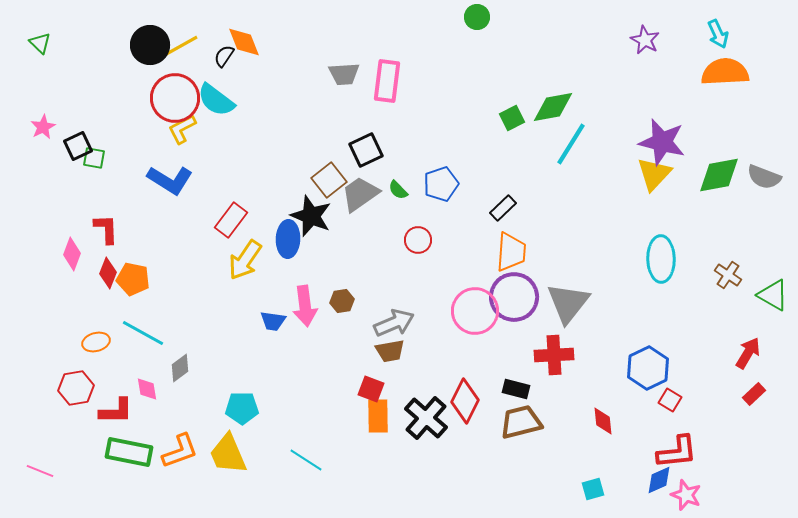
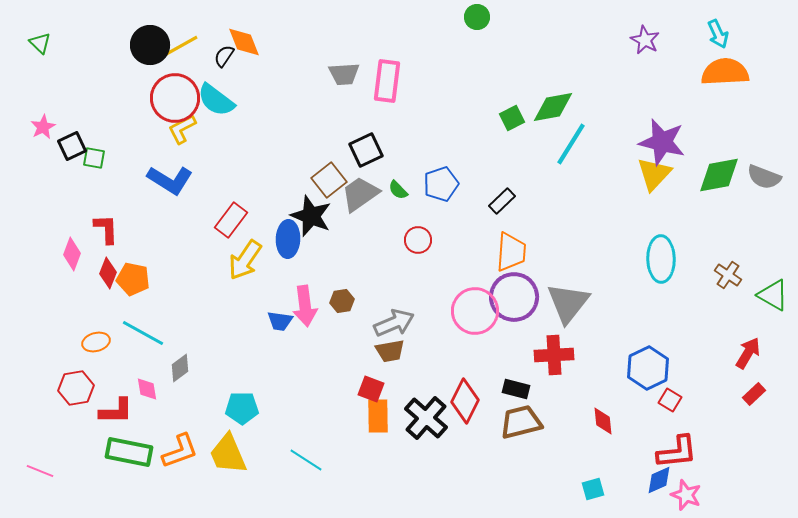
black square at (78, 146): moved 6 px left
black rectangle at (503, 208): moved 1 px left, 7 px up
blue trapezoid at (273, 321): moved 7 px right
